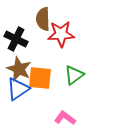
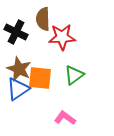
red star: moved 1 px right, 3 px down
black cross: moved 7 px up
